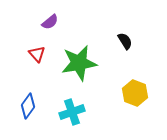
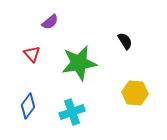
red triangle: moved 5 px left
yellow hexagon: rotated 15 degrees counterclockwise
